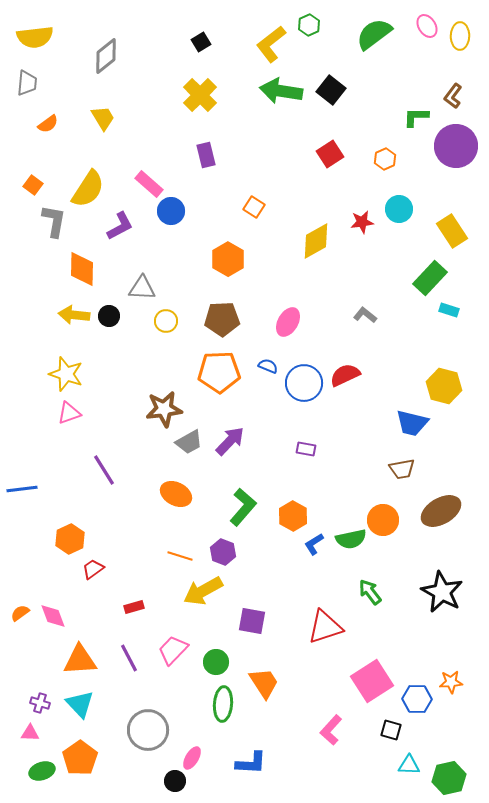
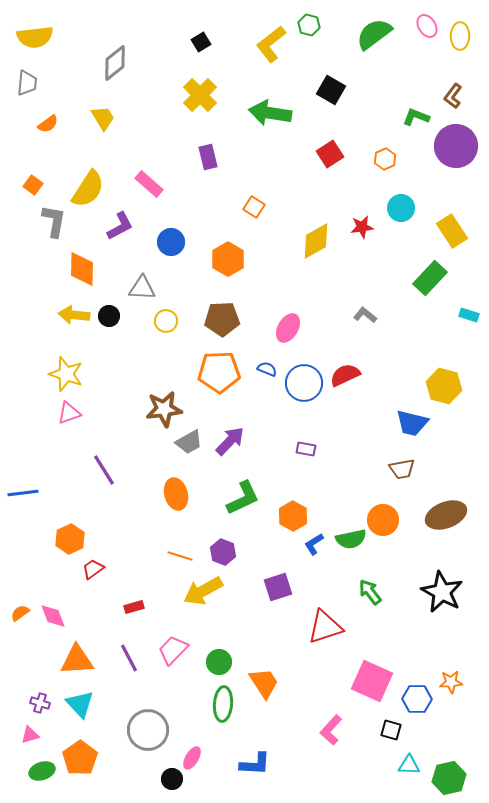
green hexagon at (309, 25): rotated 20 degrees counterclockwise
gray diamond at (106, 56): moved 9 px right, 7 px down
black square at (331, 90): rotated 8 degrees counterclockwise
green arrow at (281, 91): moved 11 px left, 22 px down
green L-shape at (416, 117): rotated 20 degrees clockwise
purple rectangle at (206, 155): moved 2 px right, 2 px down
cyan circle at (399, 209): moved 2 px right, 1 px up
blue circle at (171, 211): moved 31 px down
red star at (362, 222): moved 5 px down
cyan rectangle at (449, 310): moved 20 px right, 5 px down
pink ellipse at (288, 322): moved 6 px down
blue semicircle at (268, 366): moved 1 px left, 3 px down
blue line at (22, 489): moved 1 px right, 4 px down
orange ellipse at (176, 494): rotated 48 degrees clockwise
green L-shape at (243, 507): moved 9 px up; rotated 24 degrees clockwise
brown ellipse at (441, 511): moved 5 px right, 4 px down; rotated 9 degrees clockwise
purple square at (252, 621): moved 26 px right, 34 px up; rotated 28 degrees counterclockwise
orange triangle at (80, 660): moved 3 px left
green circle at (216, 662): moved 3 px right
pink square at (372, 681): rotated 33 degrees counterclockwise
pink triangle at (30, 733): moved 2 px down; rotated 18 degrees counterclockwise
blue L-shape at (251, 763): moved 4 px right, 1 px down
black circle at (175, 781): moved 3 px left, 2 px up
